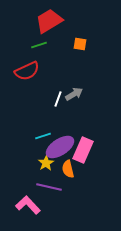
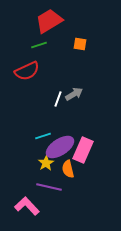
pink L-shape: moved 1 px left, 1 px down
